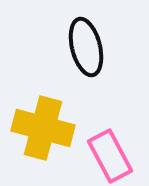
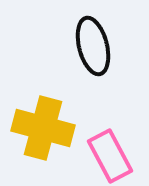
black ellipse: moved 7 px right, 1 px up
